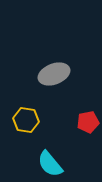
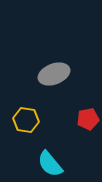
red pentagon: moved 3 px up
